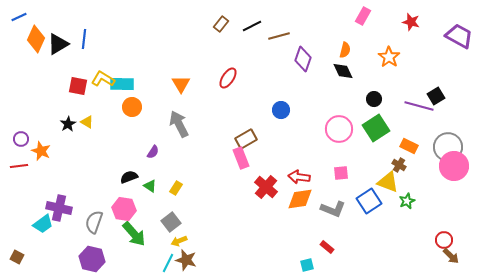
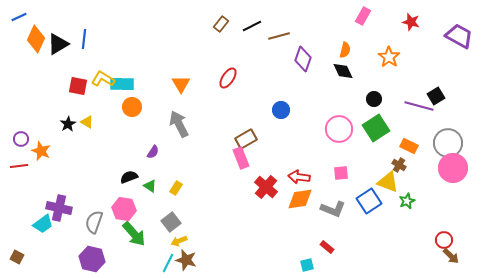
gray circle at (448, 147): moved 4 px up
pink circle at (454, 166): moved 1 px left, 2 px down
